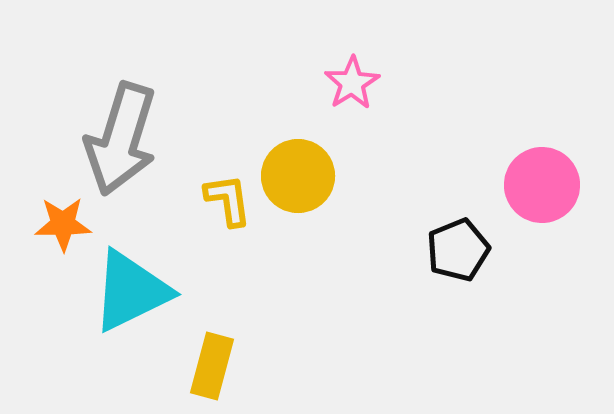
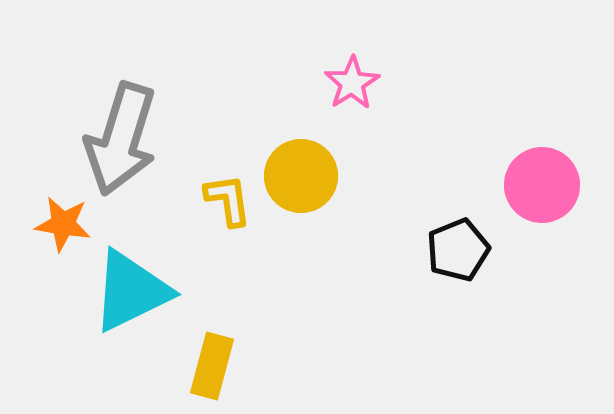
yellow circle: moved 3 px right
orange star: rotated 10 degrees clockwise
